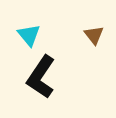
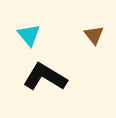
black L-shape: moved 4 px right; rotated 87 degrees clockwise
